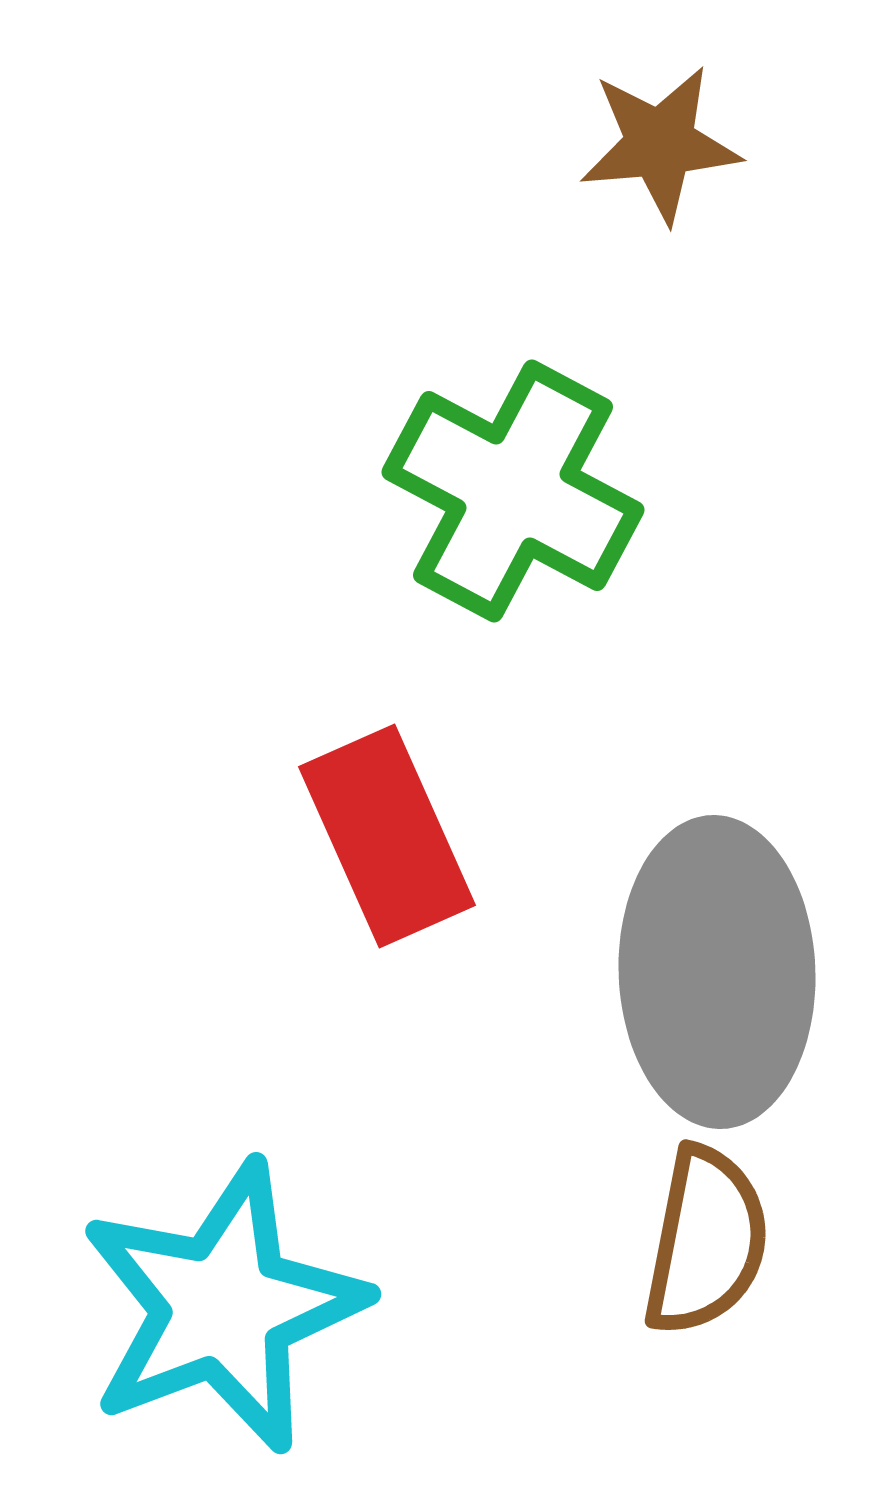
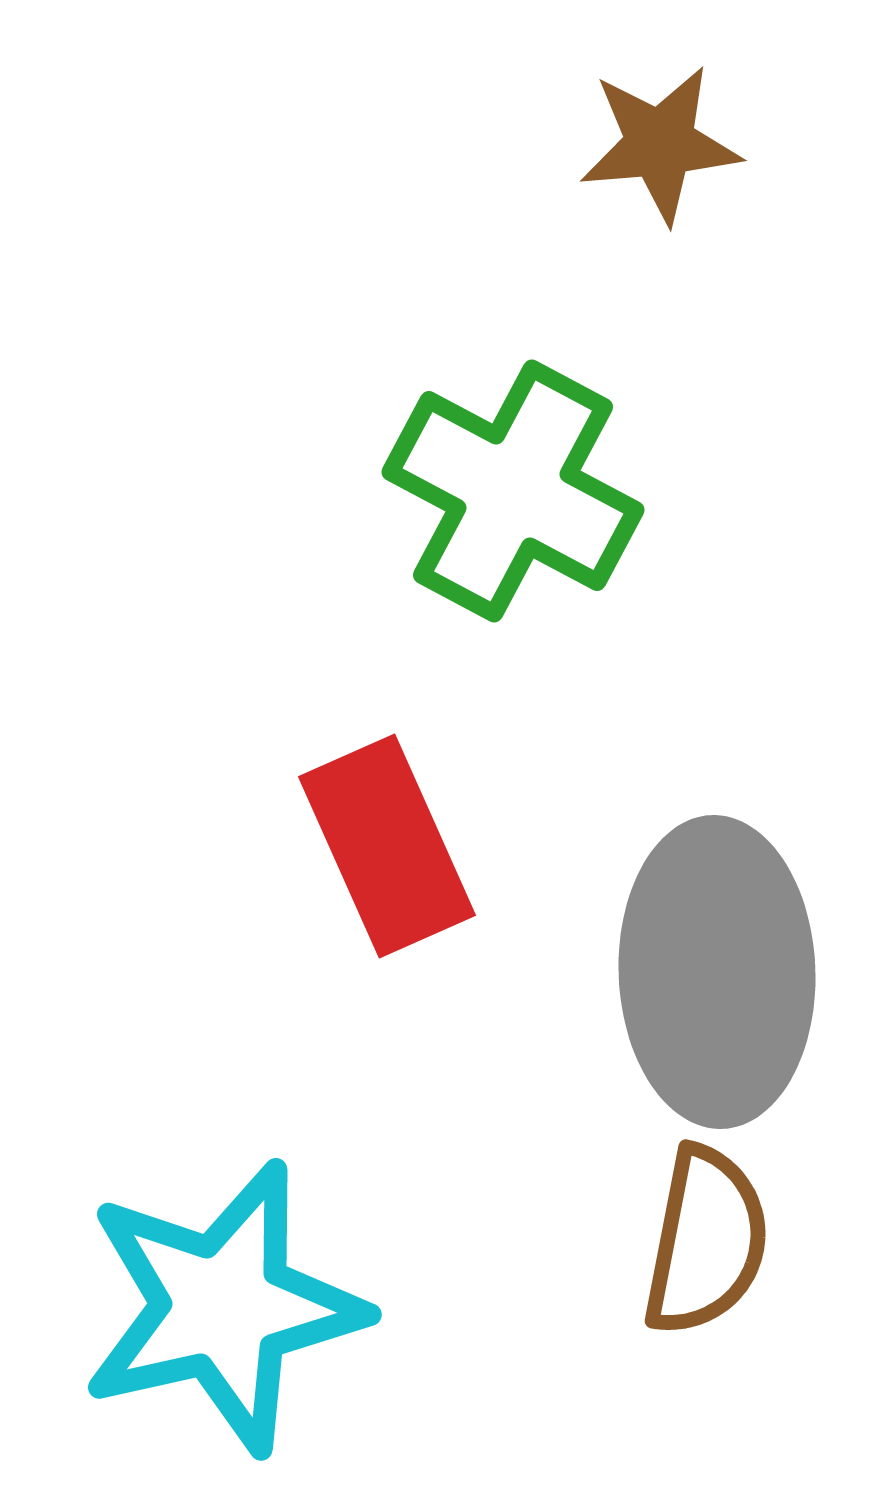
red rectangle: moved 10 px down
cyan star: rotated 8 degrees clockwise
